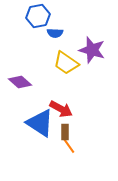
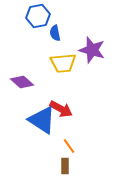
blue semicircle: rotated 77 degrees clockwise
yellow trapezoid: moved 3 px left; rotated 40 degrees counterclockwise
purple diamond: moved 2 px right
blue triangle: moved 2 px right, 3 px up
brown rectangle: moved 34 px down
